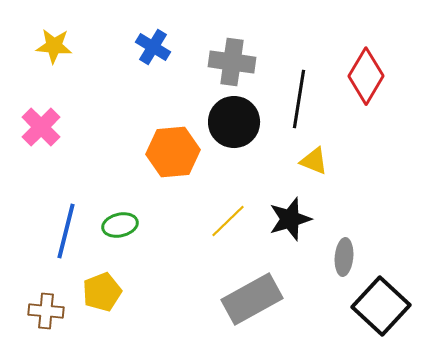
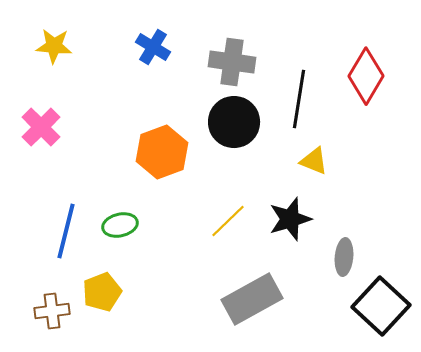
orange hexagon: moved 11 px left; rotated 15 degrees counterclockwise
brown cross: moved 6 px right; rotated 12 degrees counterclockwise
